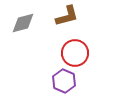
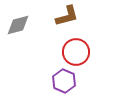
gray diamond: moved 5 px left, 2 px down
red circle: moved 1 px right, 1 px up
